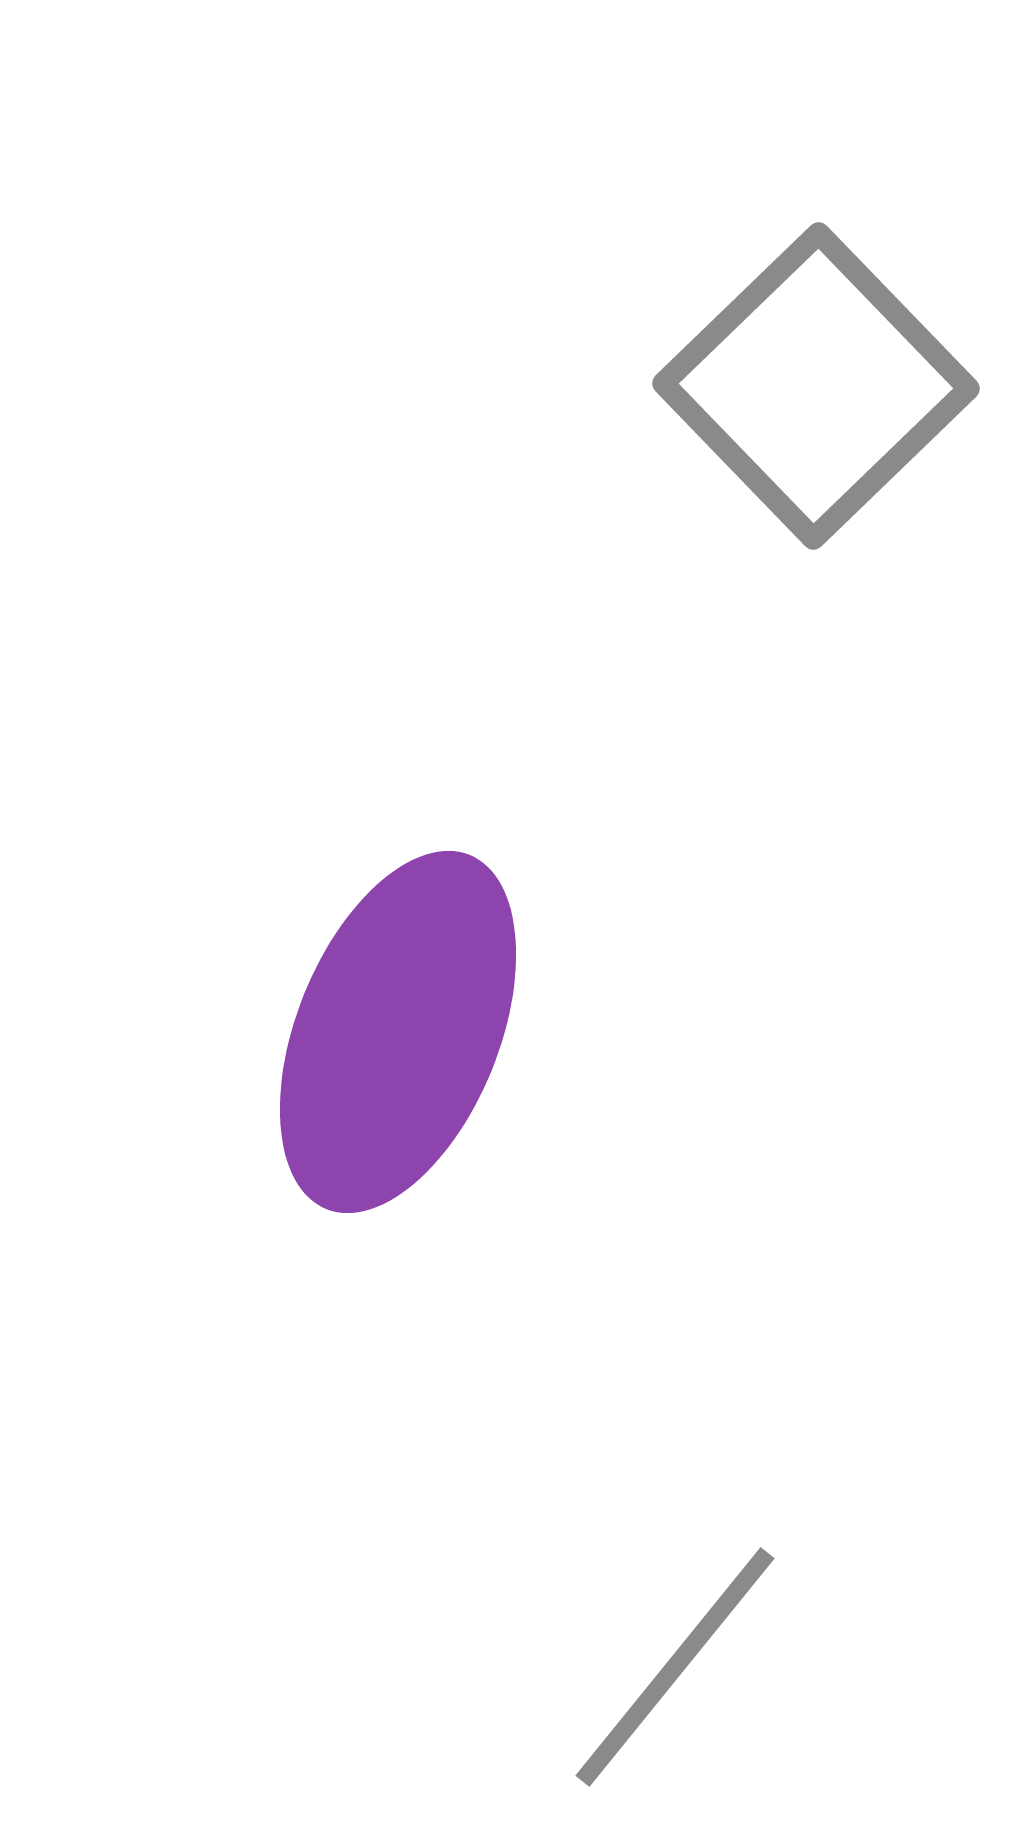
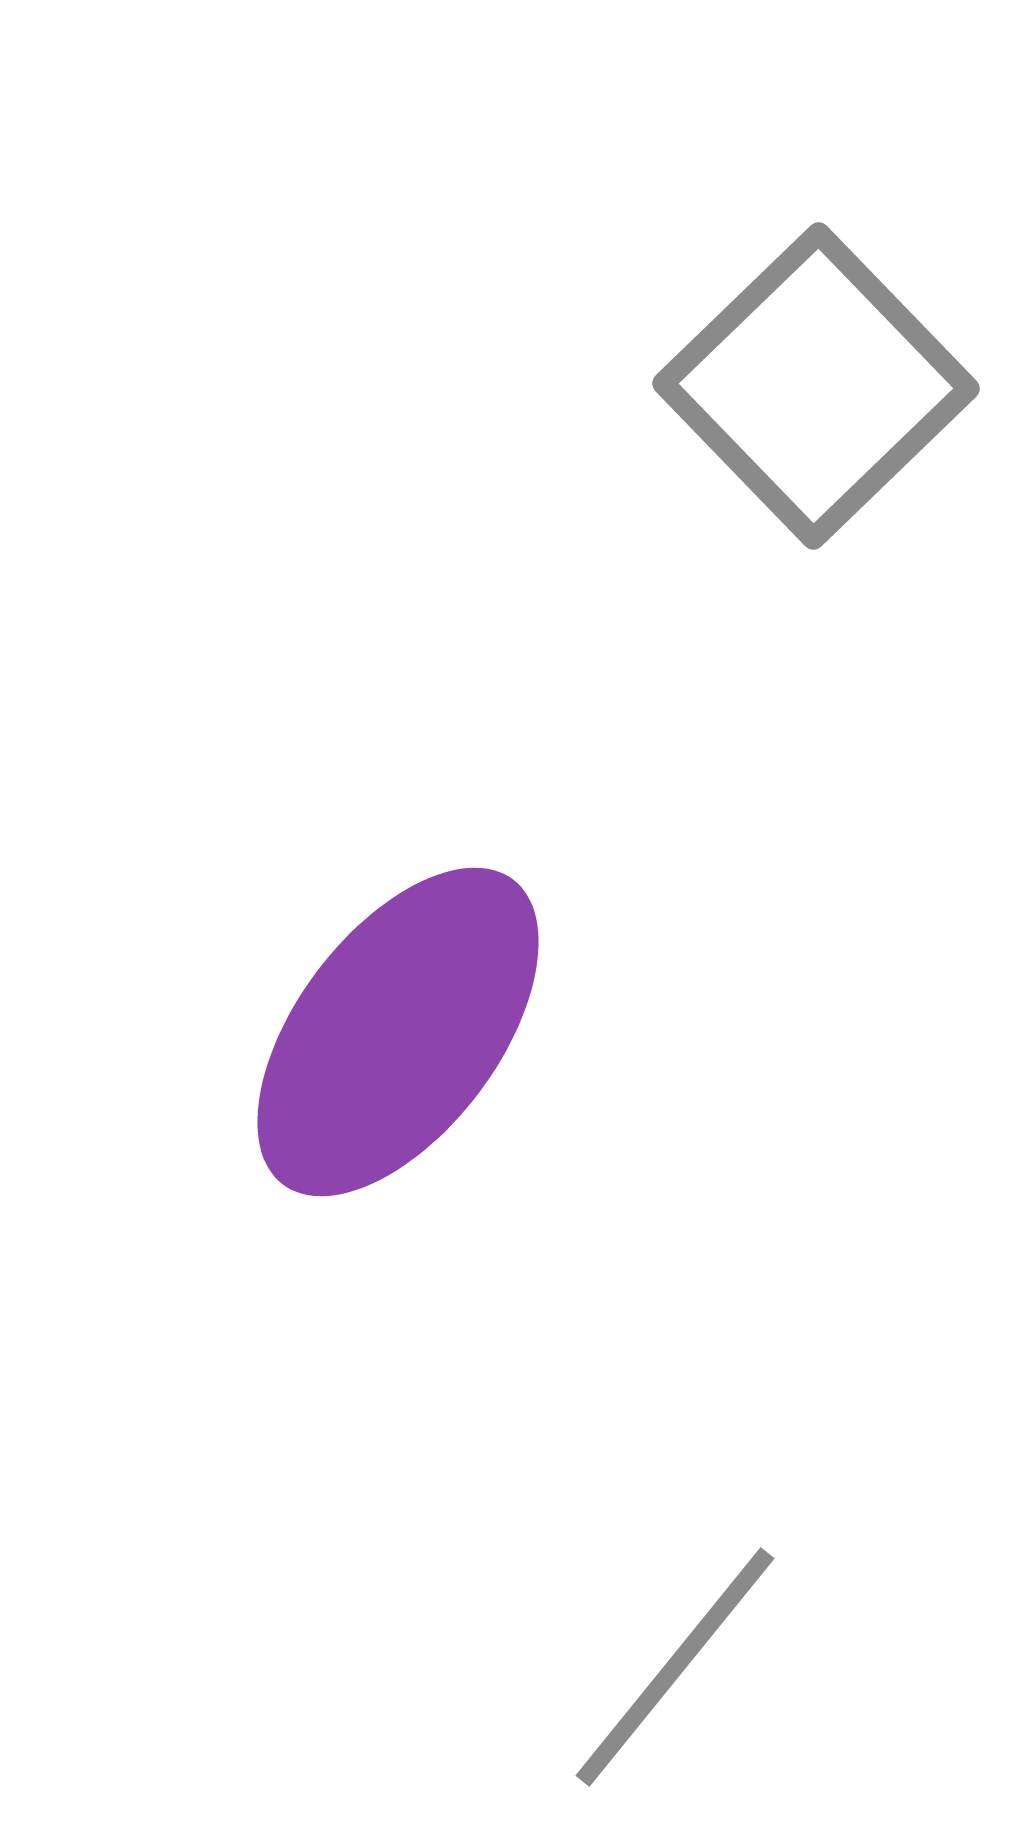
purple ellipse: rotated 15 degrees clockwise
